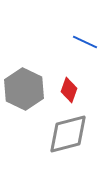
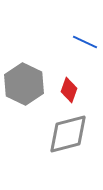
gray hexagon: moved 5 px up
